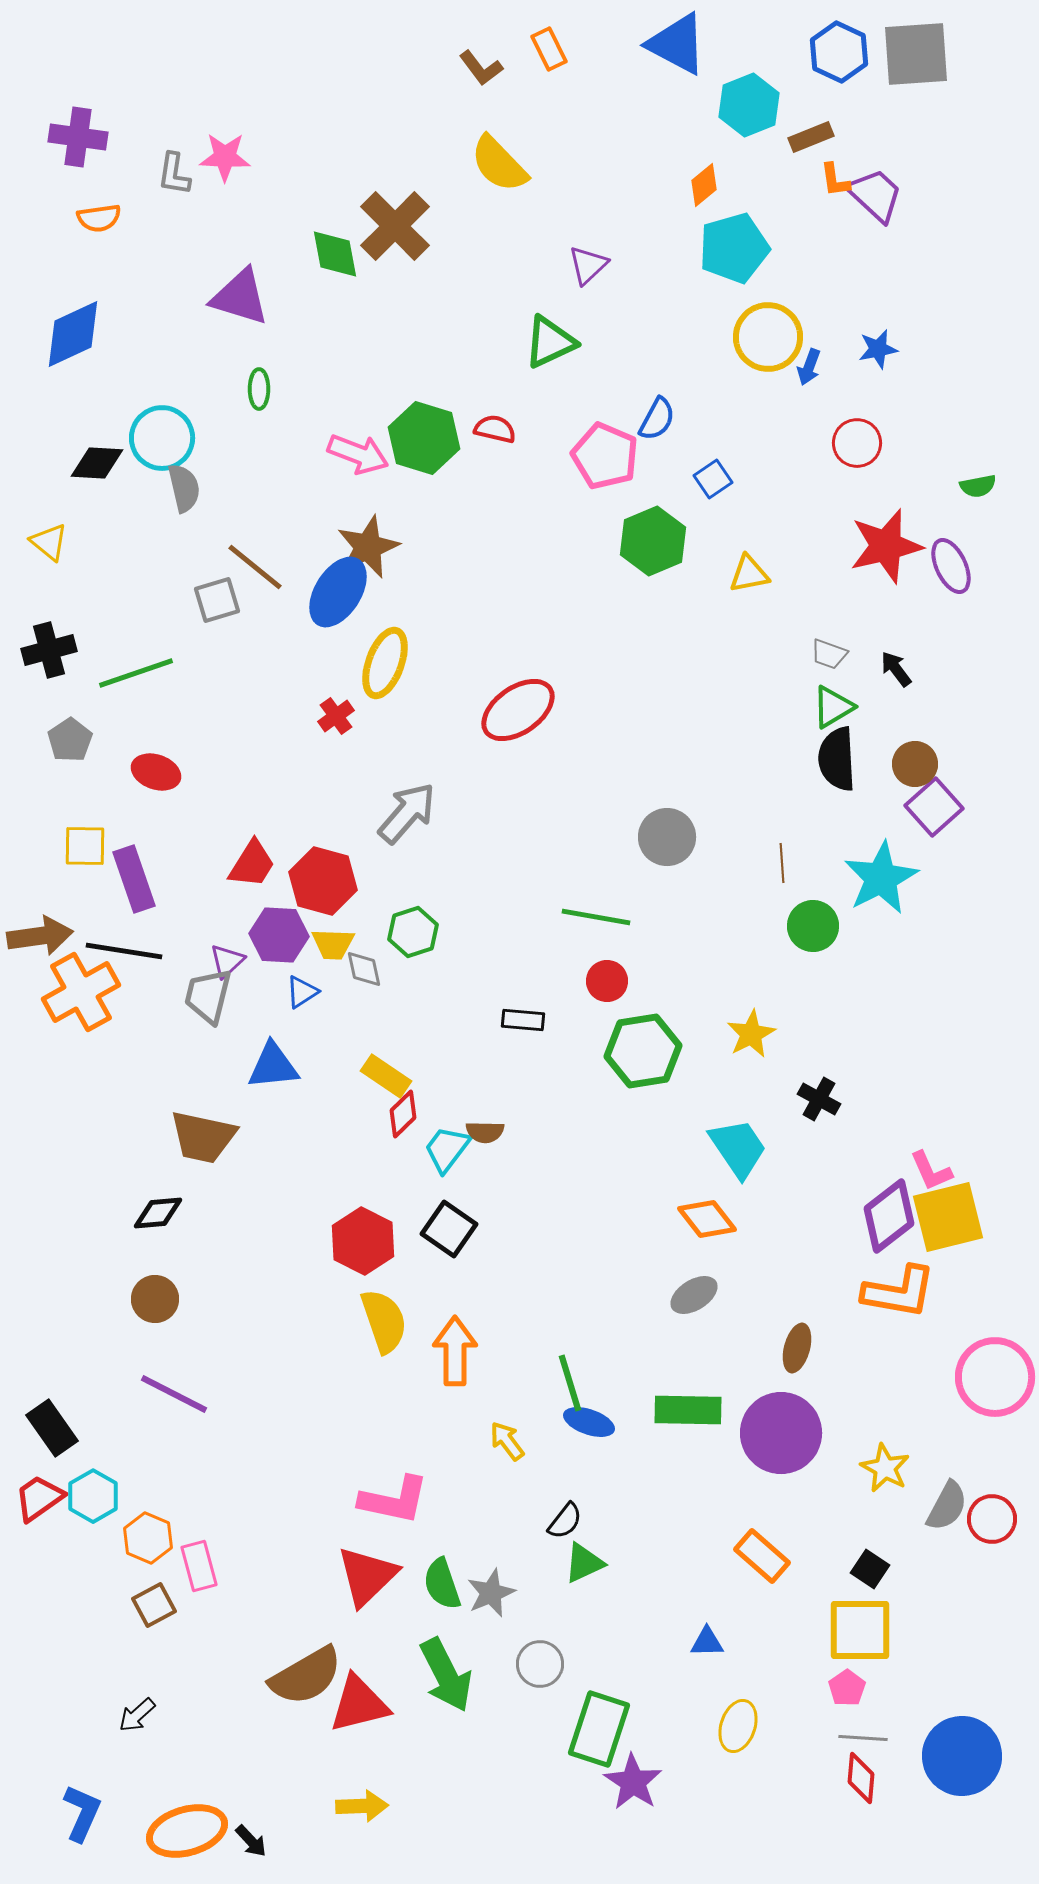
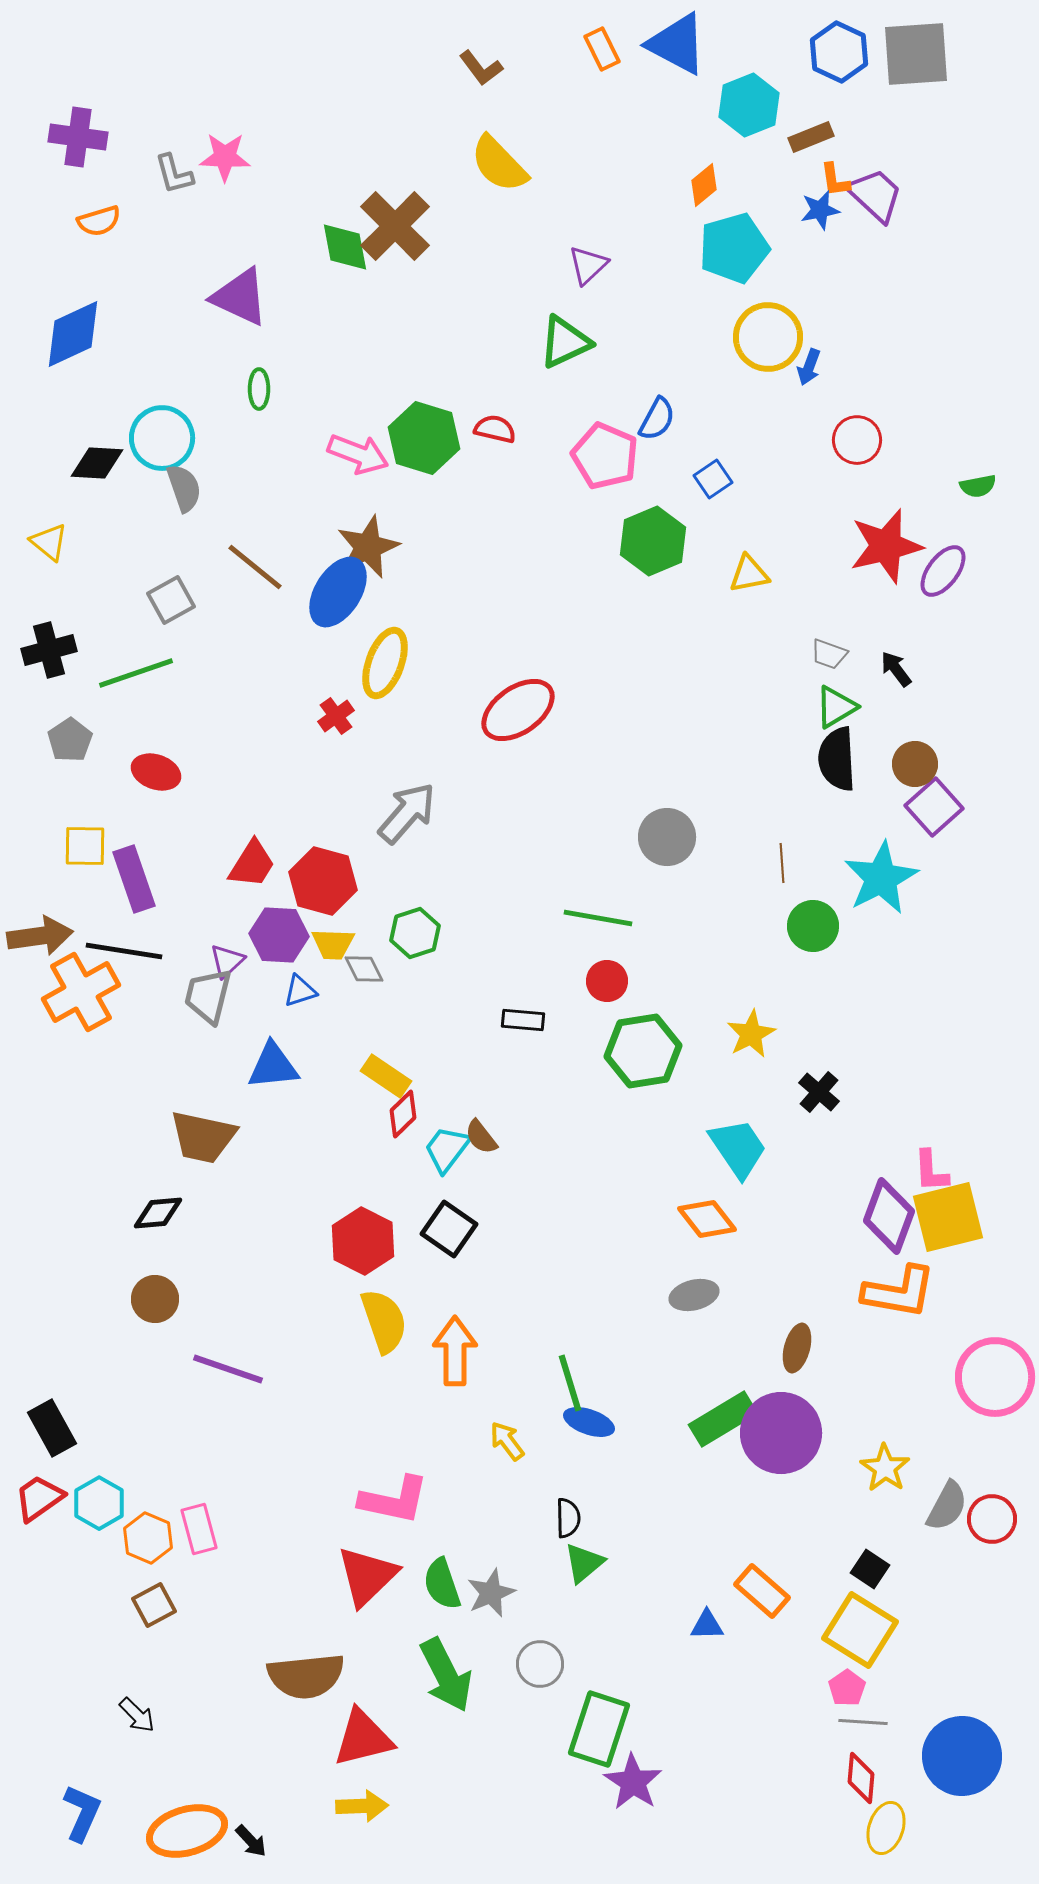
orange rectangle at (549, 49): moved 53 px right
gray L-shape at (174, 174): rotated 24 degrees counterclockwise
orange semicircle at (99, 218): moved 3 px down; rotated 9 degrees counterclockwise
green diamond at (335, 254): moved 10 px right, 7 px up
purple triangle at (240, 297): rotated 8 degrees clockwise
green triangle at (550, 342): moved 15 px right
blue star at (878, 349): moved 58 px left, 139 px up
red circle at (857, 443): moved 3 px up
gray semicircle at (184, 488): rotated 6 degrees counterclockwise
purple ellipse at (951, 566): moved 8 px left, 5 px down; rotated 62 degrees clockwise
gray square at (217, 600): moved 46 px left; rotated 12 degrees counterclockwise
green triangle at (833, 707): moved 3 px right
green line at (596, 917): moved 2 px right, 1 px down
green hexagon at (413, 932): moved 2 px right, 1 px down
gray diamond at (364, 969): rotated 15 degrees counterclockwise
blue triangle at (302, 992): moved 2 px left, 1 px up; rotated 15 degrees clockwise
black cross at (819, 1099): moved 7 px up; rotated 12 degrees clockwise
brown semicircle at (485, 1132): moved 4 px left, 5 px down; rotated 51 degrees clockwise
pink L-shape at (931, 1171): rotated 21 degrees clockwise
purple diamond at (889, 1216): rotated 32 degrees counterclockwise
gray ellipse at (694, 1295): rotated 18 degrees clockwise
purple line at (174, 1394): moved 54 px right, 25 px up; rotated 8 degrees counterclockwise
green rectangle at (688, 1410): moved 35 px right, 9 px down; rotated 32 degrees counterclockwise
black rectangle at (52, 1428): rotated 6 degrees clockwise
yellow star at (885, 1468): rotated 6 degrees clockwise
cyan hexagon at (93, 1496): moved 6 px right, 7 px down
black semicircle at (565, 1521): moved 3 px right, 3 px up; rotated 39 degrees counterclockwise
orange rectangle at (762, 1556): moved 35 px down
green triangle at (584, 1563): rotated 15 degrees counterclockwise
pink rectangle at (199, 1566): moved 37 px up
yellow square at (860, 1630): rotated 32 degrees clockwise
blue triangle at (707, 1642): moved 17 px up
brown semicircle at (306, 1676): rotated 24 degrees clockwise
red triangle at (359, 1704): moved 4 px right, 34 px down
black arrow at (137, 1715): rotated 93 degrees counterclockwise
yellow ellipse at (738, 1726): moved 148 px right, 102 px down
gray line at (863, 1738): moved 16 px up
